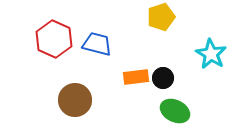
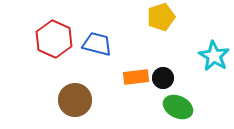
cyan star: moved 3 px right, 2 px down
green ellipse: moved 3 px right, 4 px up
